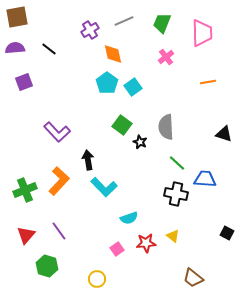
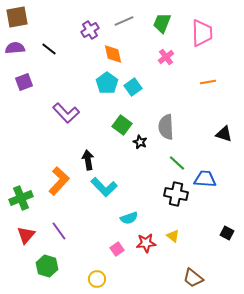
purple L-shape: moved 9 px right, 19 px up
green cross: moved 4 px left, 8 px down
